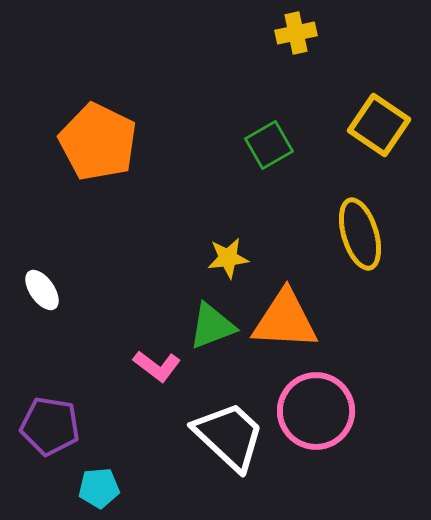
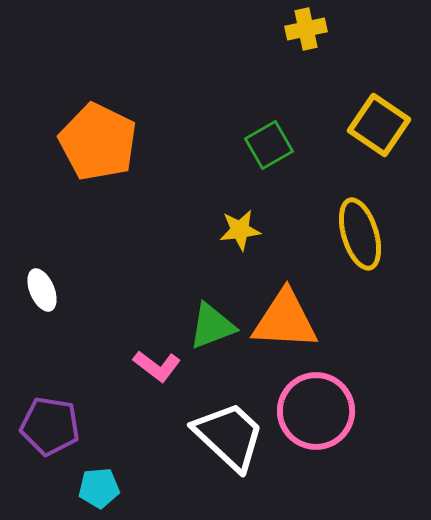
yellow cross: moved 10 px right, 4 px up
yellow star: moved 12 px right, 28 px up
white ellipse: rotated 12 degrees clockwise
